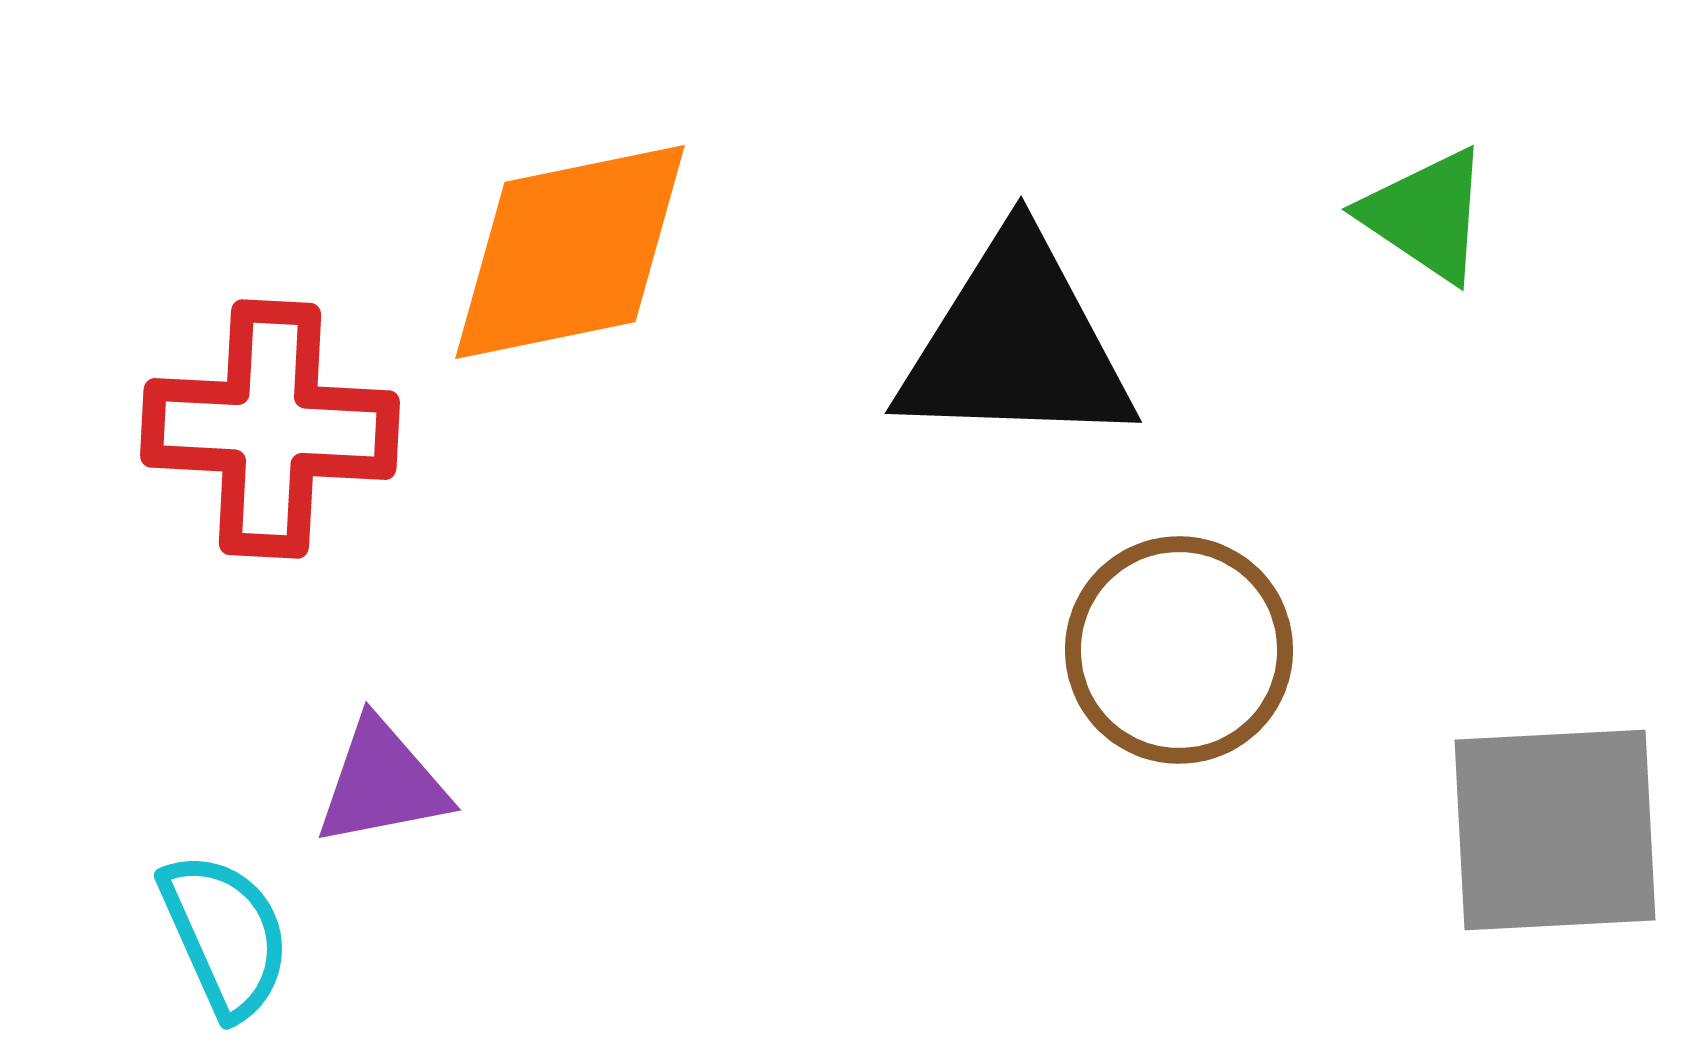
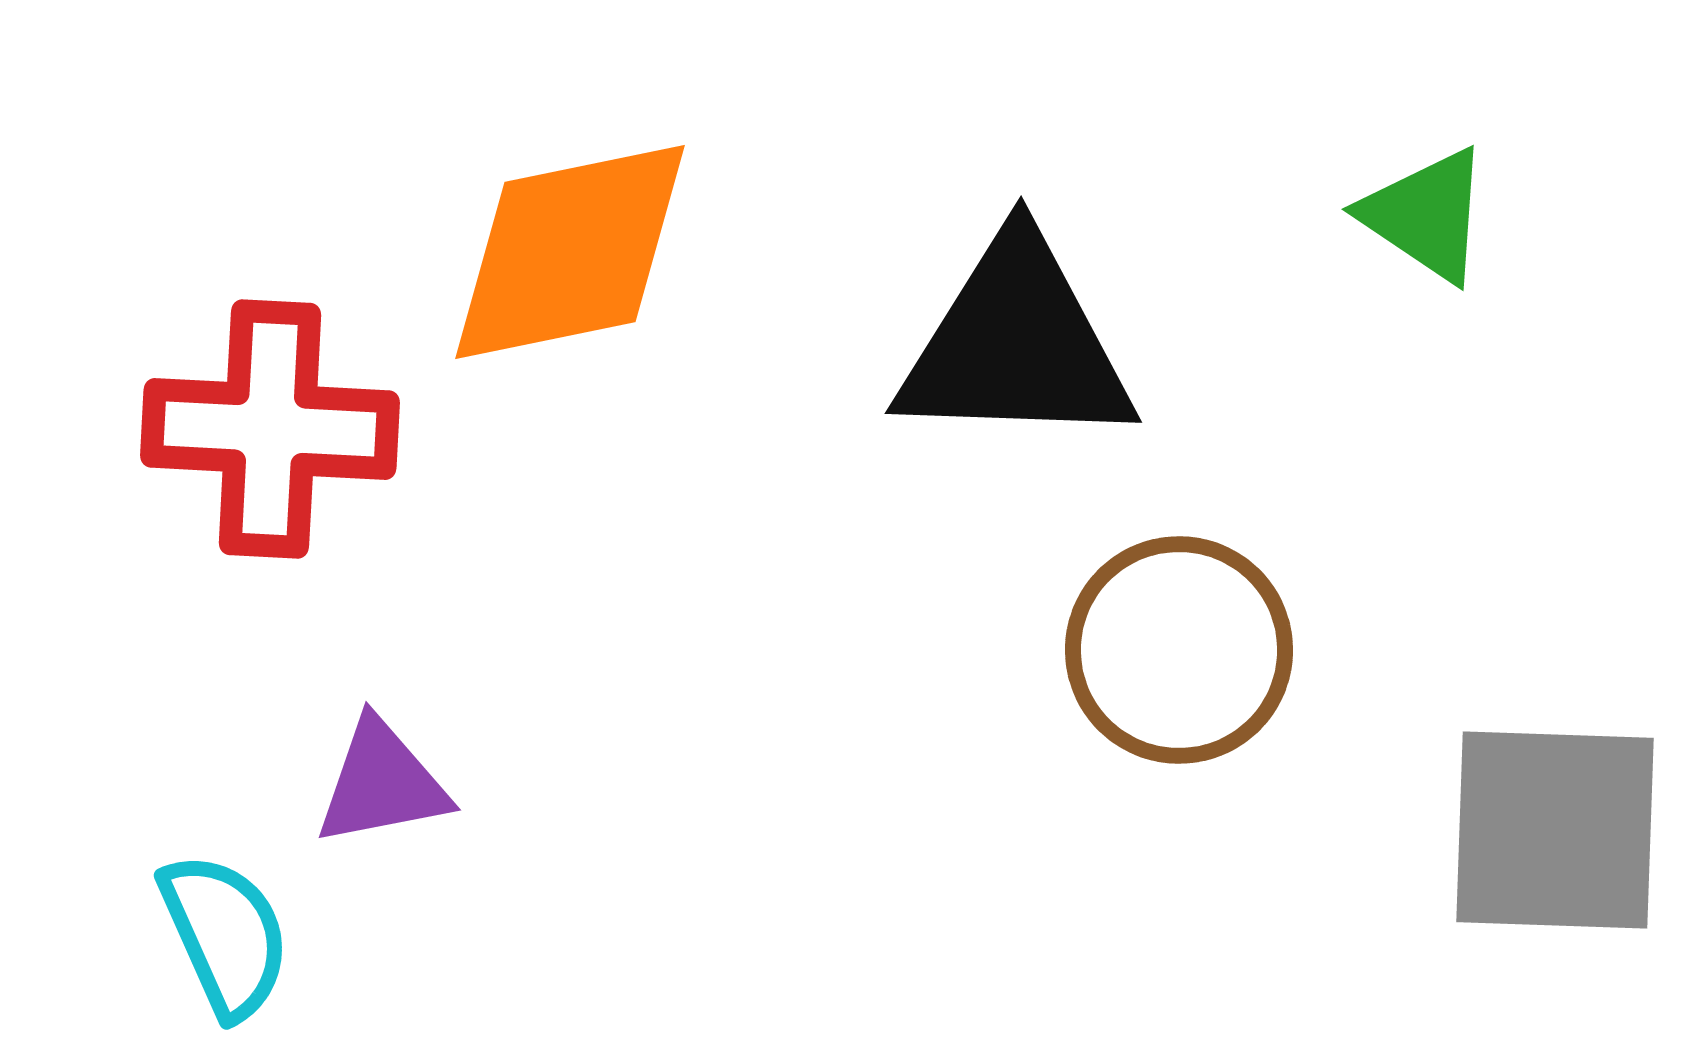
gray square: rotated 5 degrees clockwise
